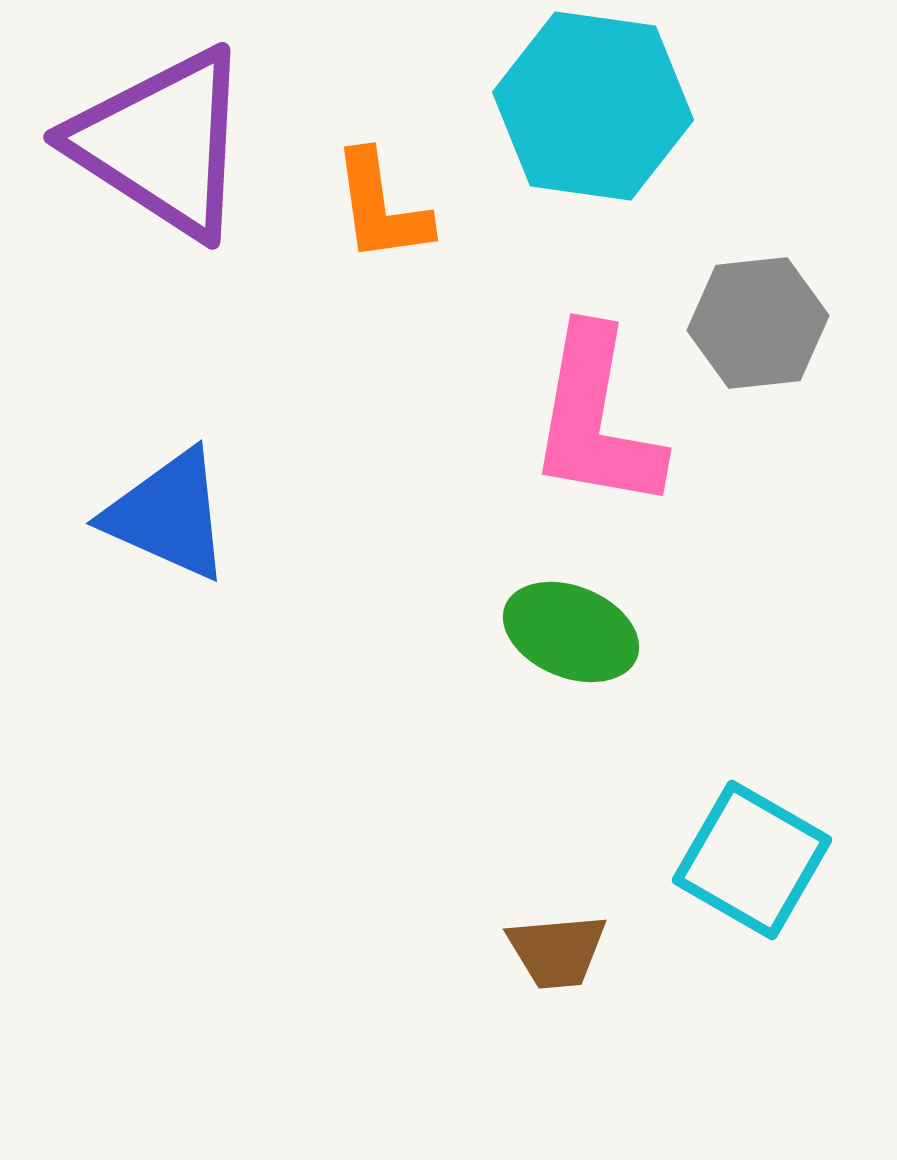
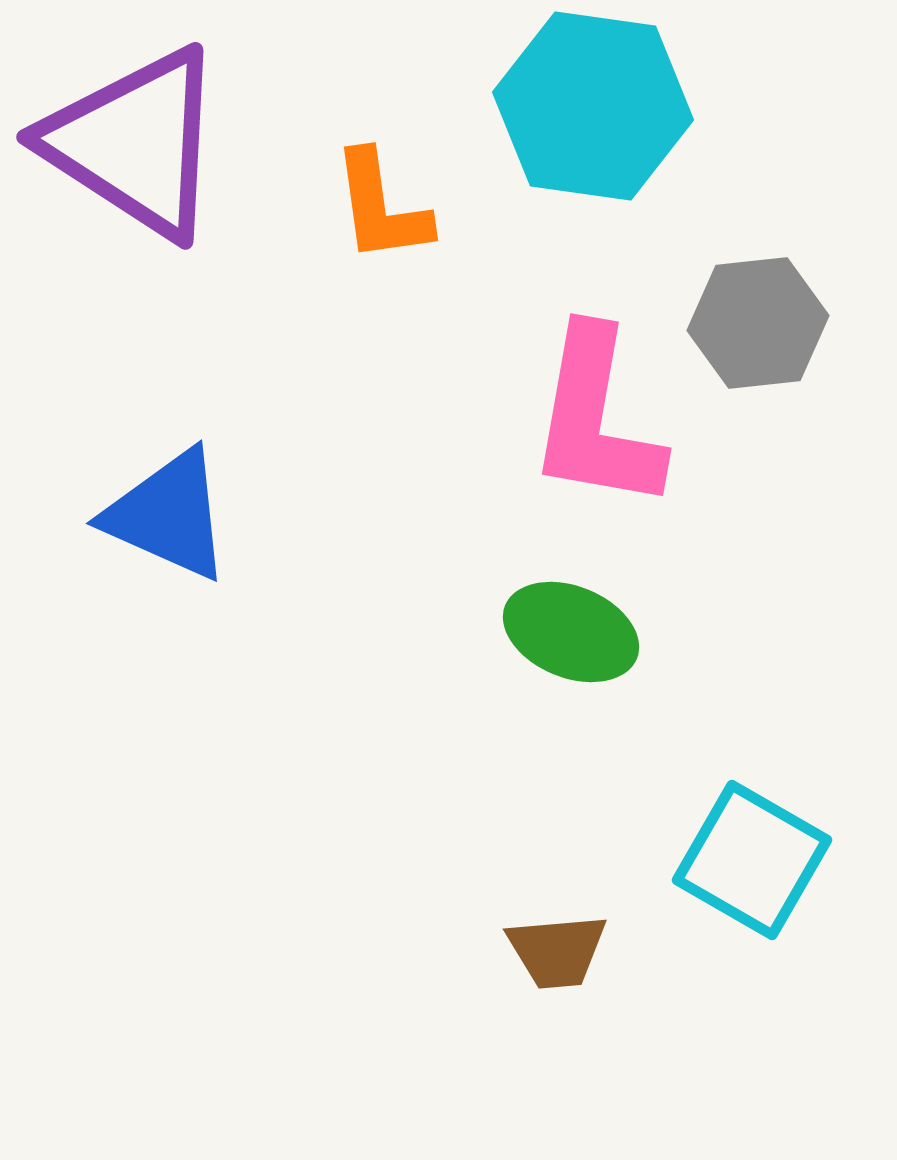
purple triangle: moved 27 px left
